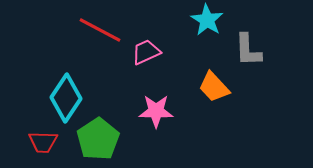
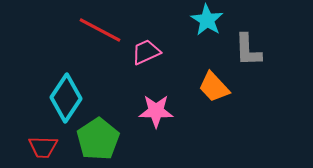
red trapezoid: moved 5 px down
